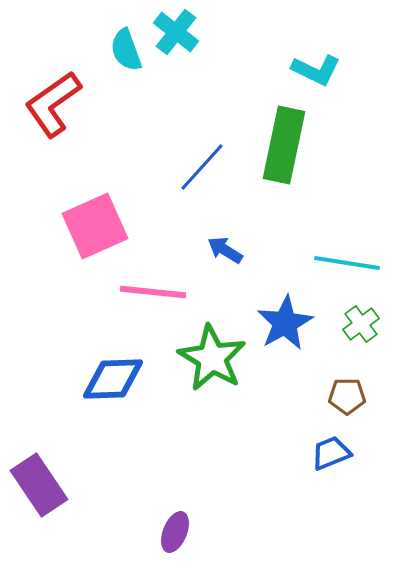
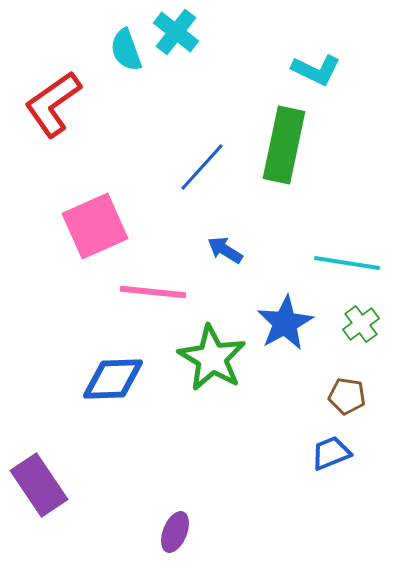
brown pentagon: rotated 9 degrees clockwise
